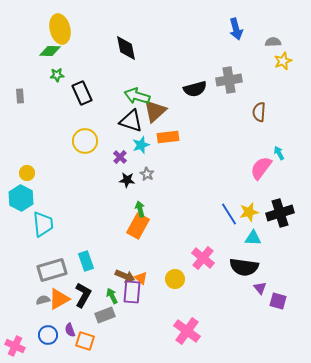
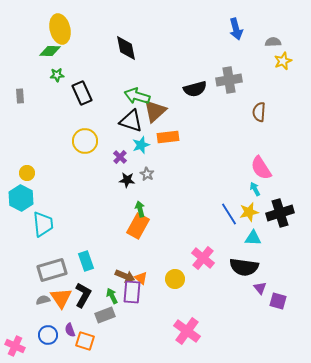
cyan arrow at (279, 153): moved 24 px left, 36 px down
pink semicircle at (261, 168): rotated 70 degrees counterclockwise
orange triangle at (59, 299): moved 2 px right, 1 px up; rotated 35 degrees counterclockwise
